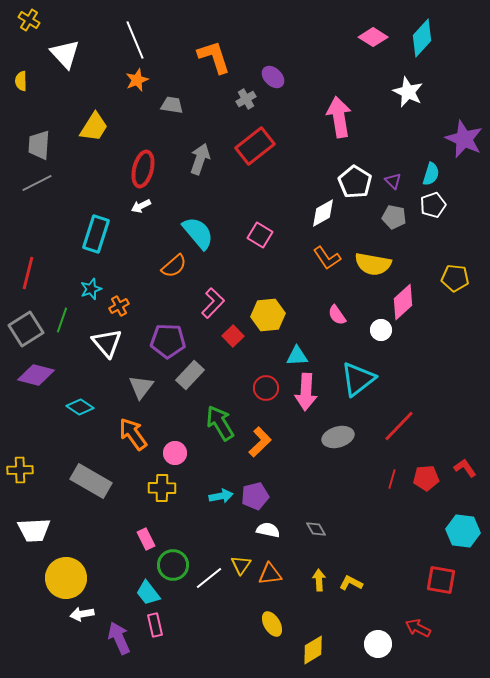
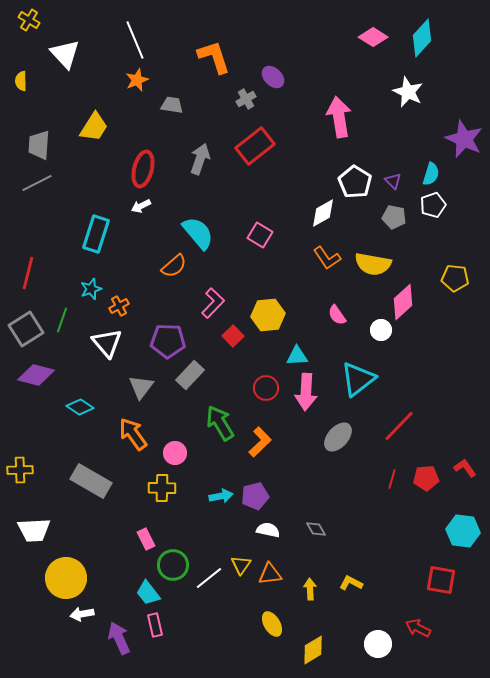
gray ellipse at (338, 437): rotated 32 degrees counterclockwise
yellow arrow at (319, 580): moved 9 px left, 9 px down
